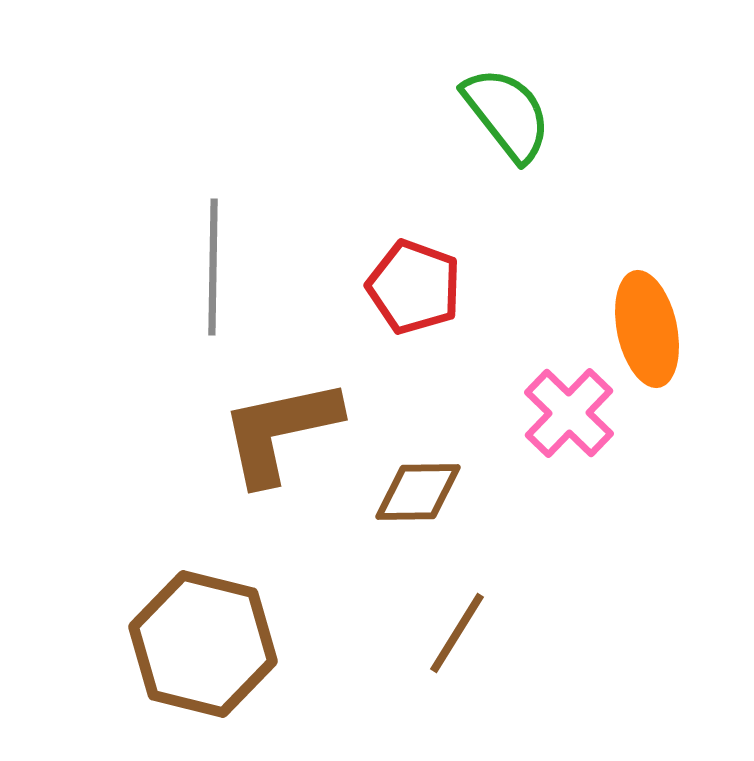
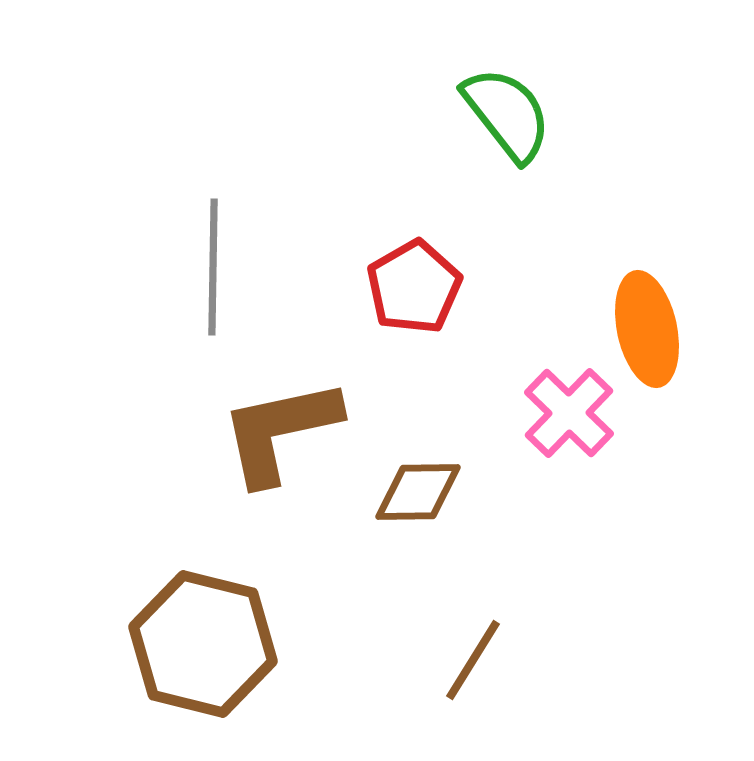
red pentagon: rotated 22 degrees clockwise
brown line: moved 16 px right, 27 px down
